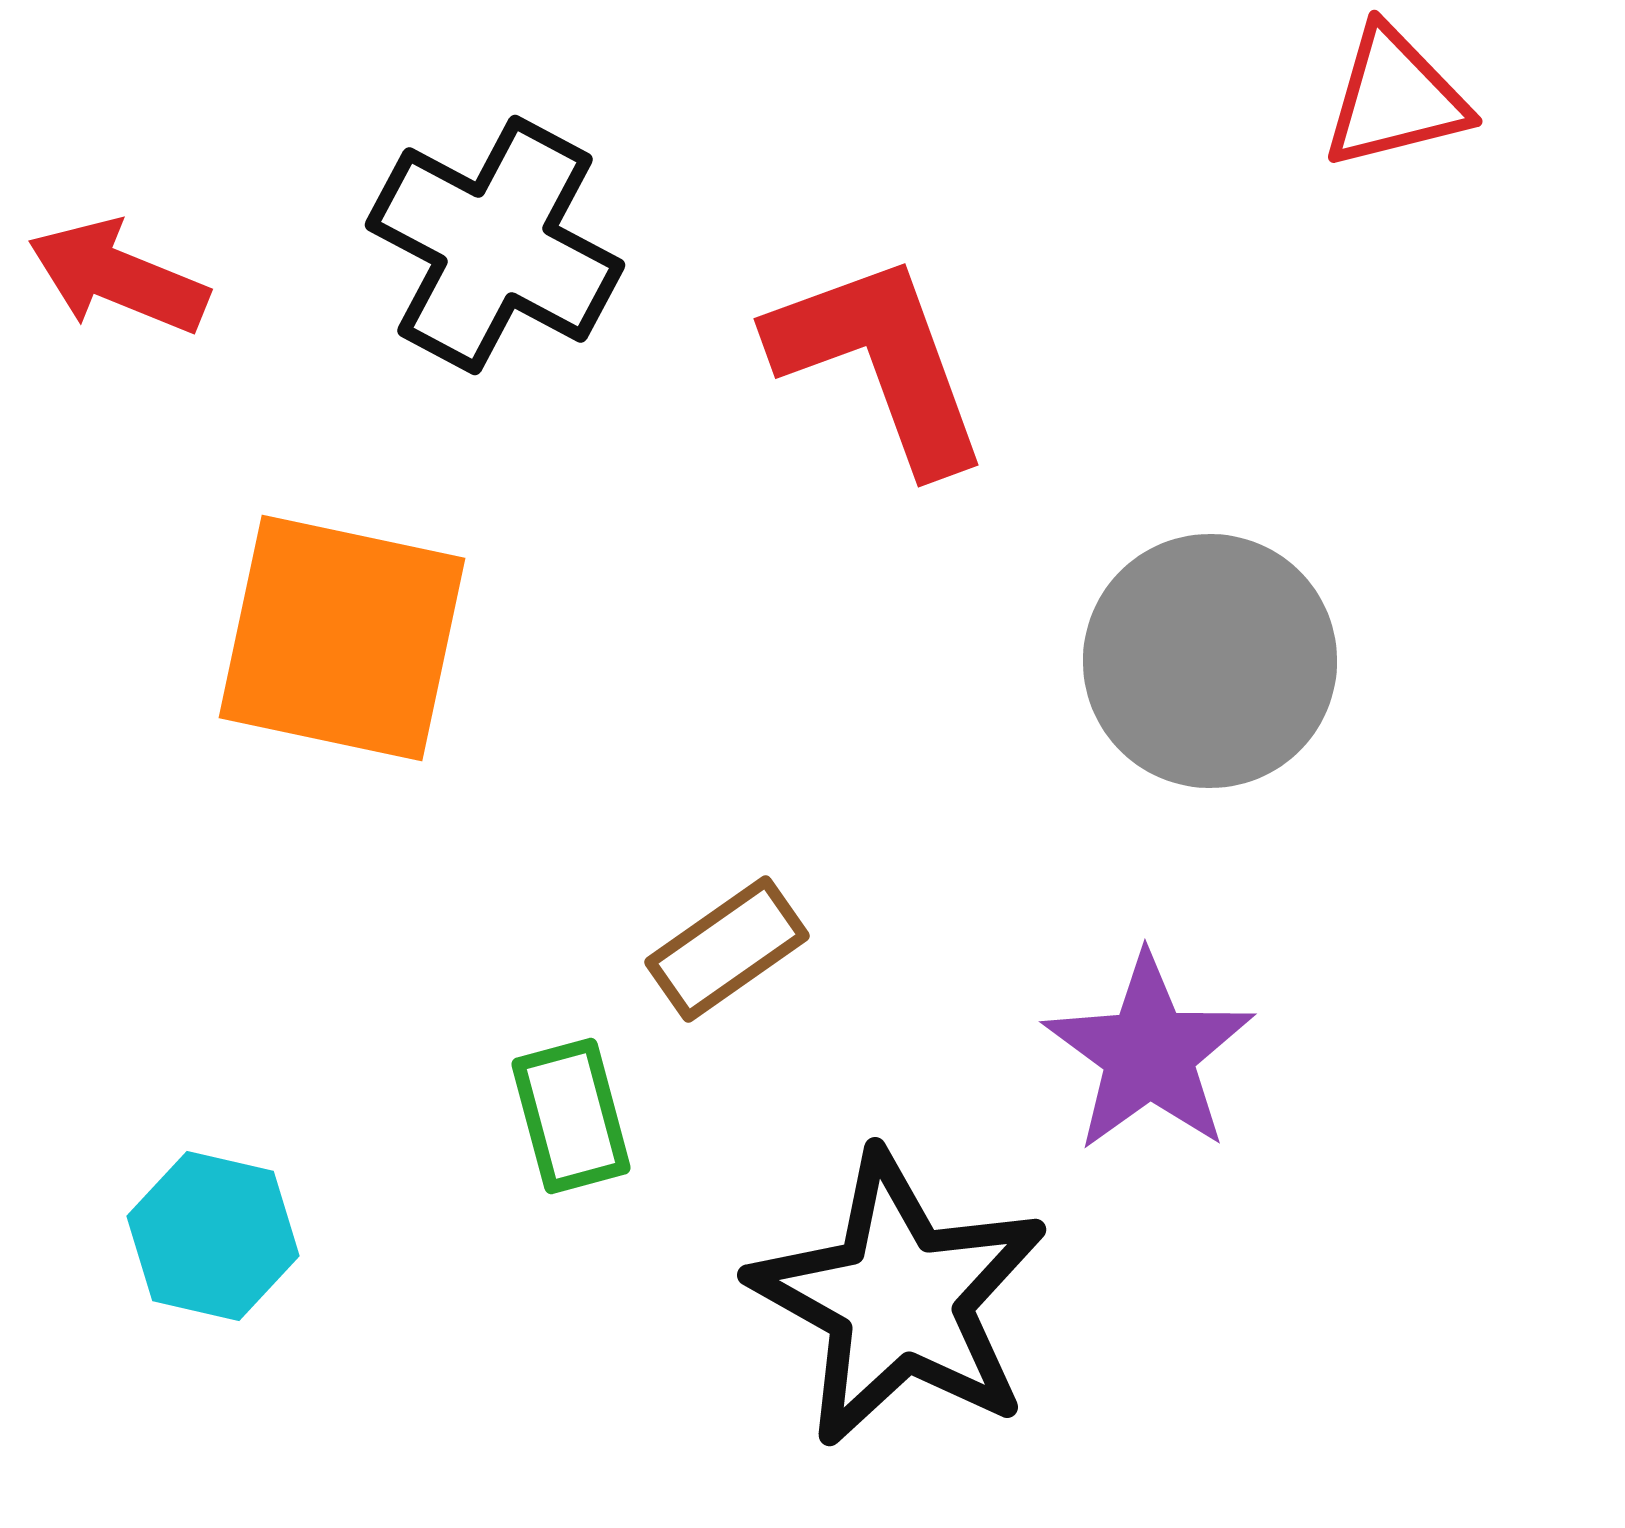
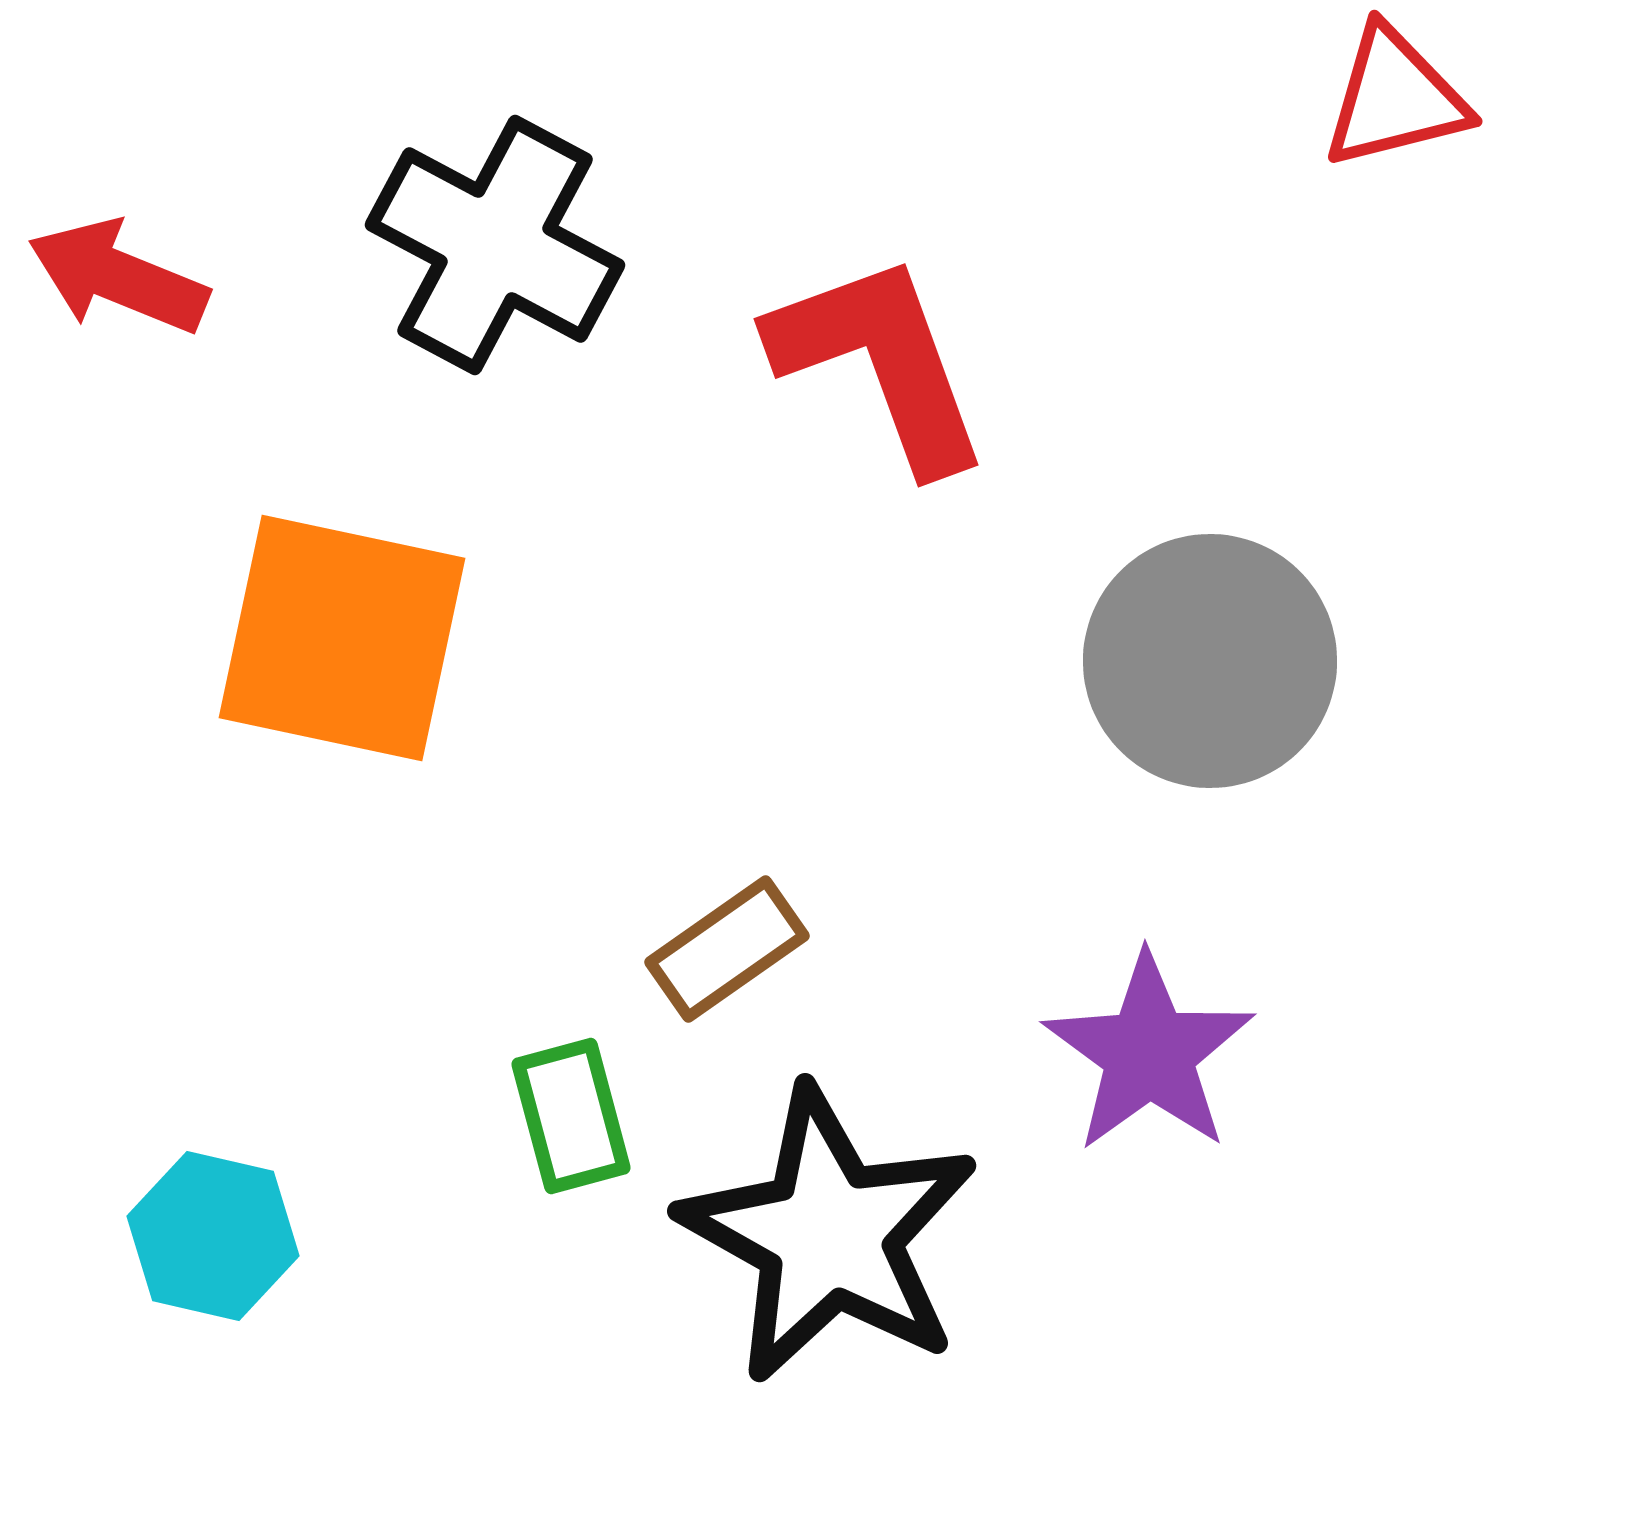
black star: moved 70 px left, 64 px up
